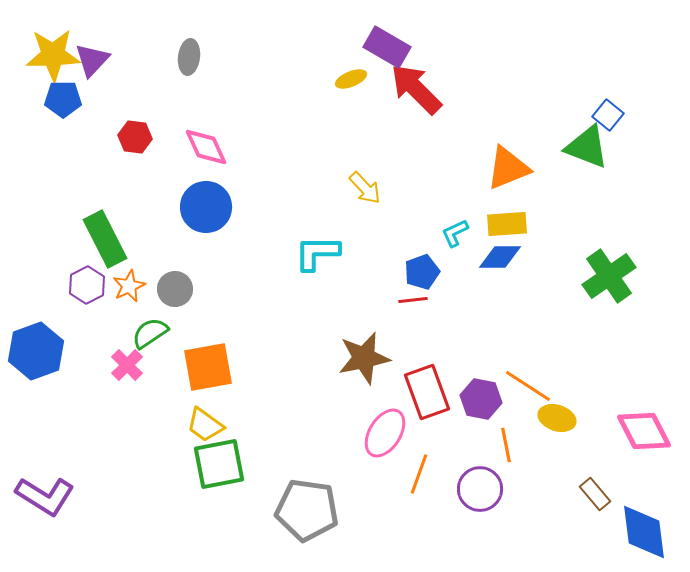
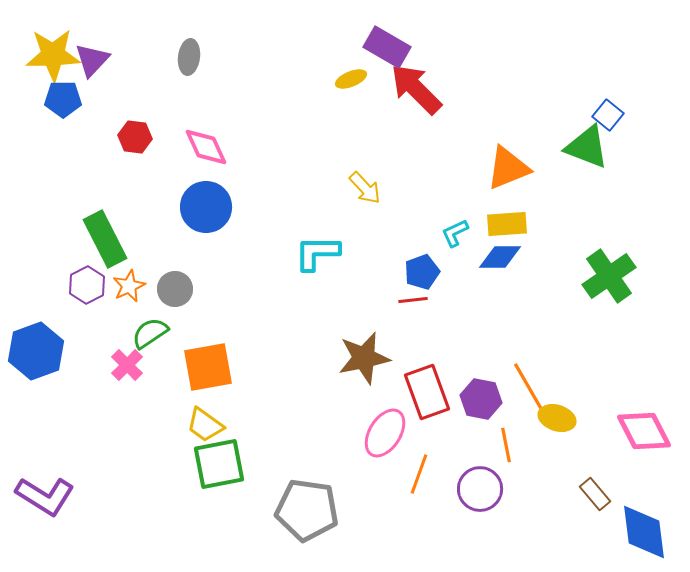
orange line at (528, 386): rotated 27 degrees clockwise
